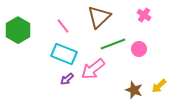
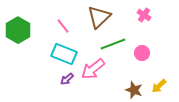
pink circle: moved 3 px right, 4 px down
